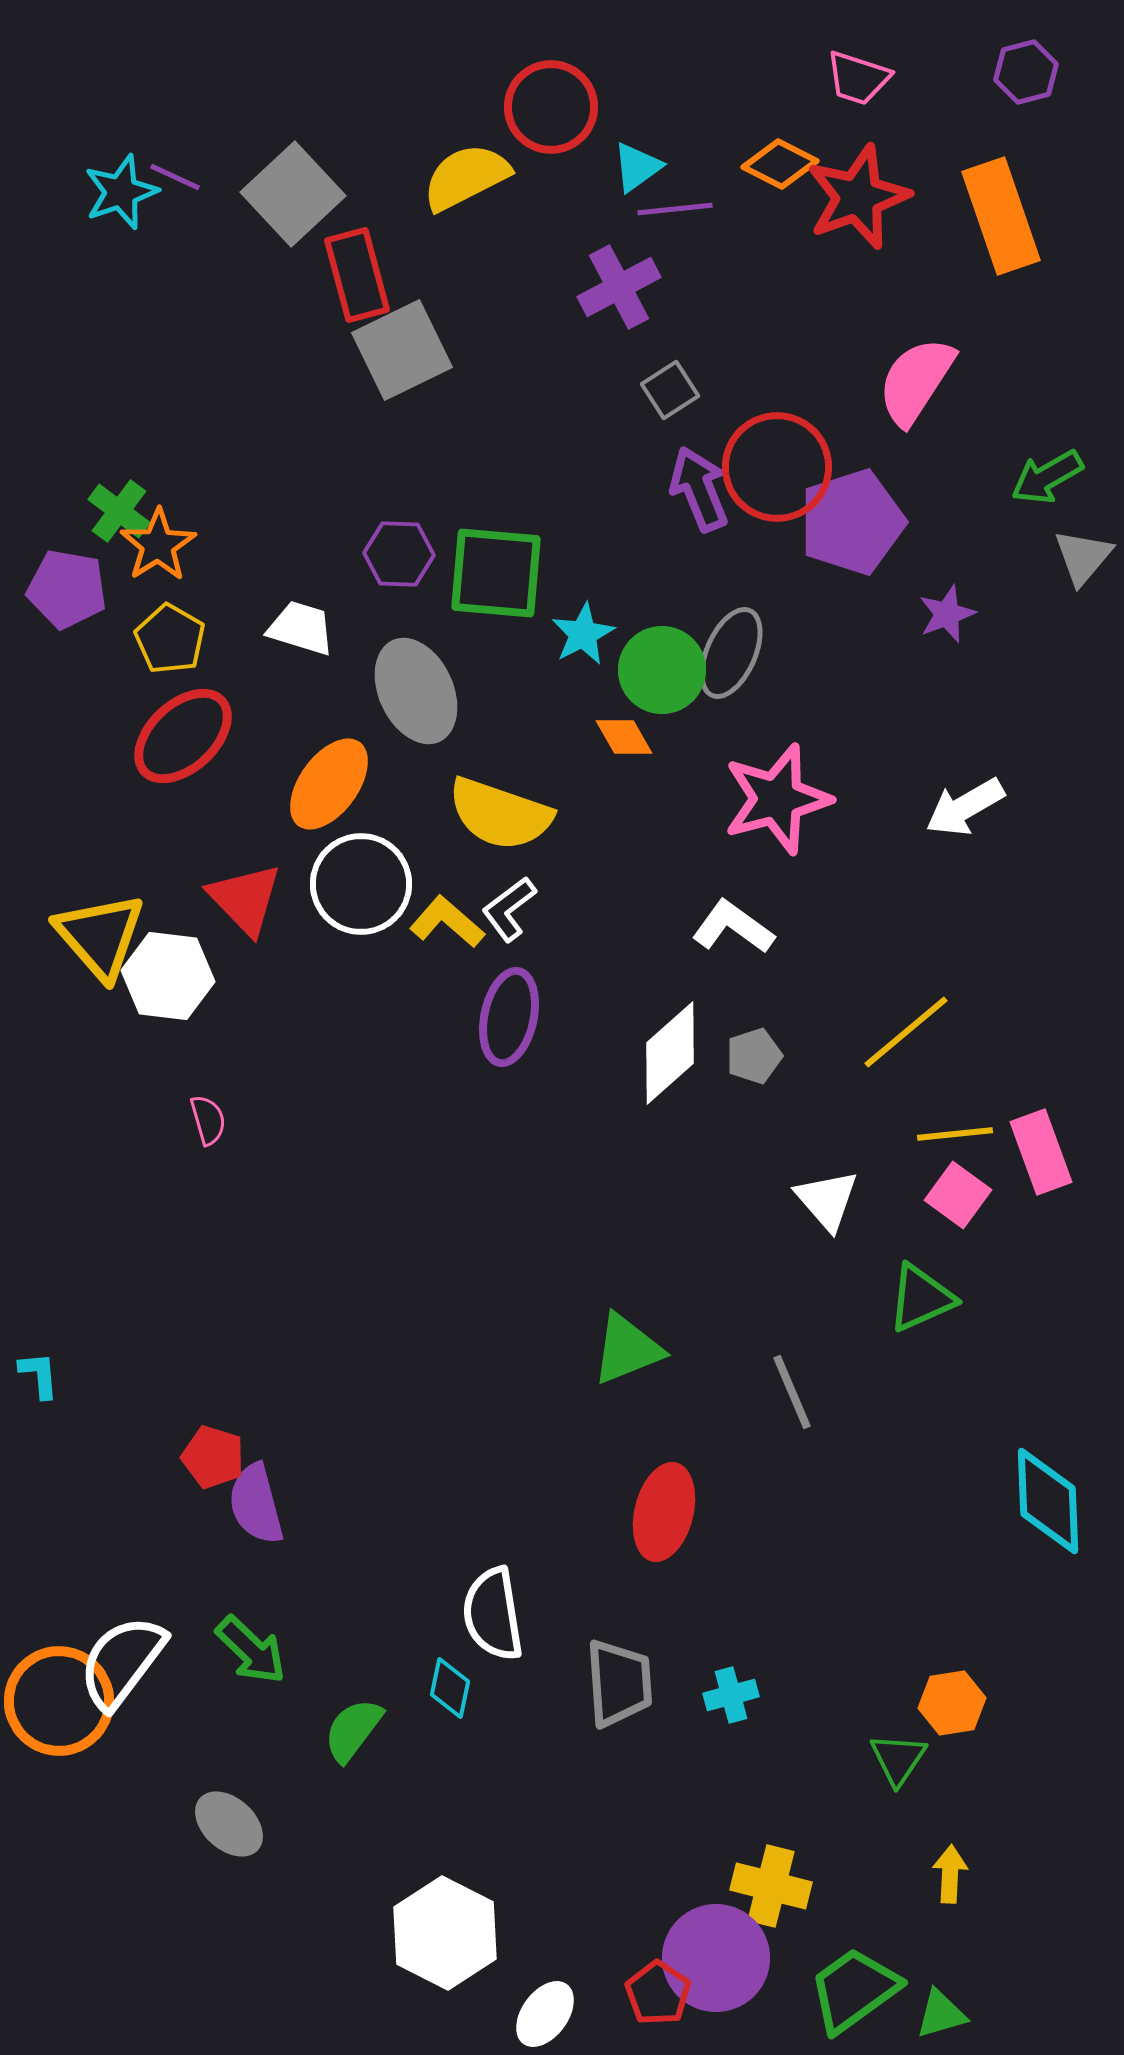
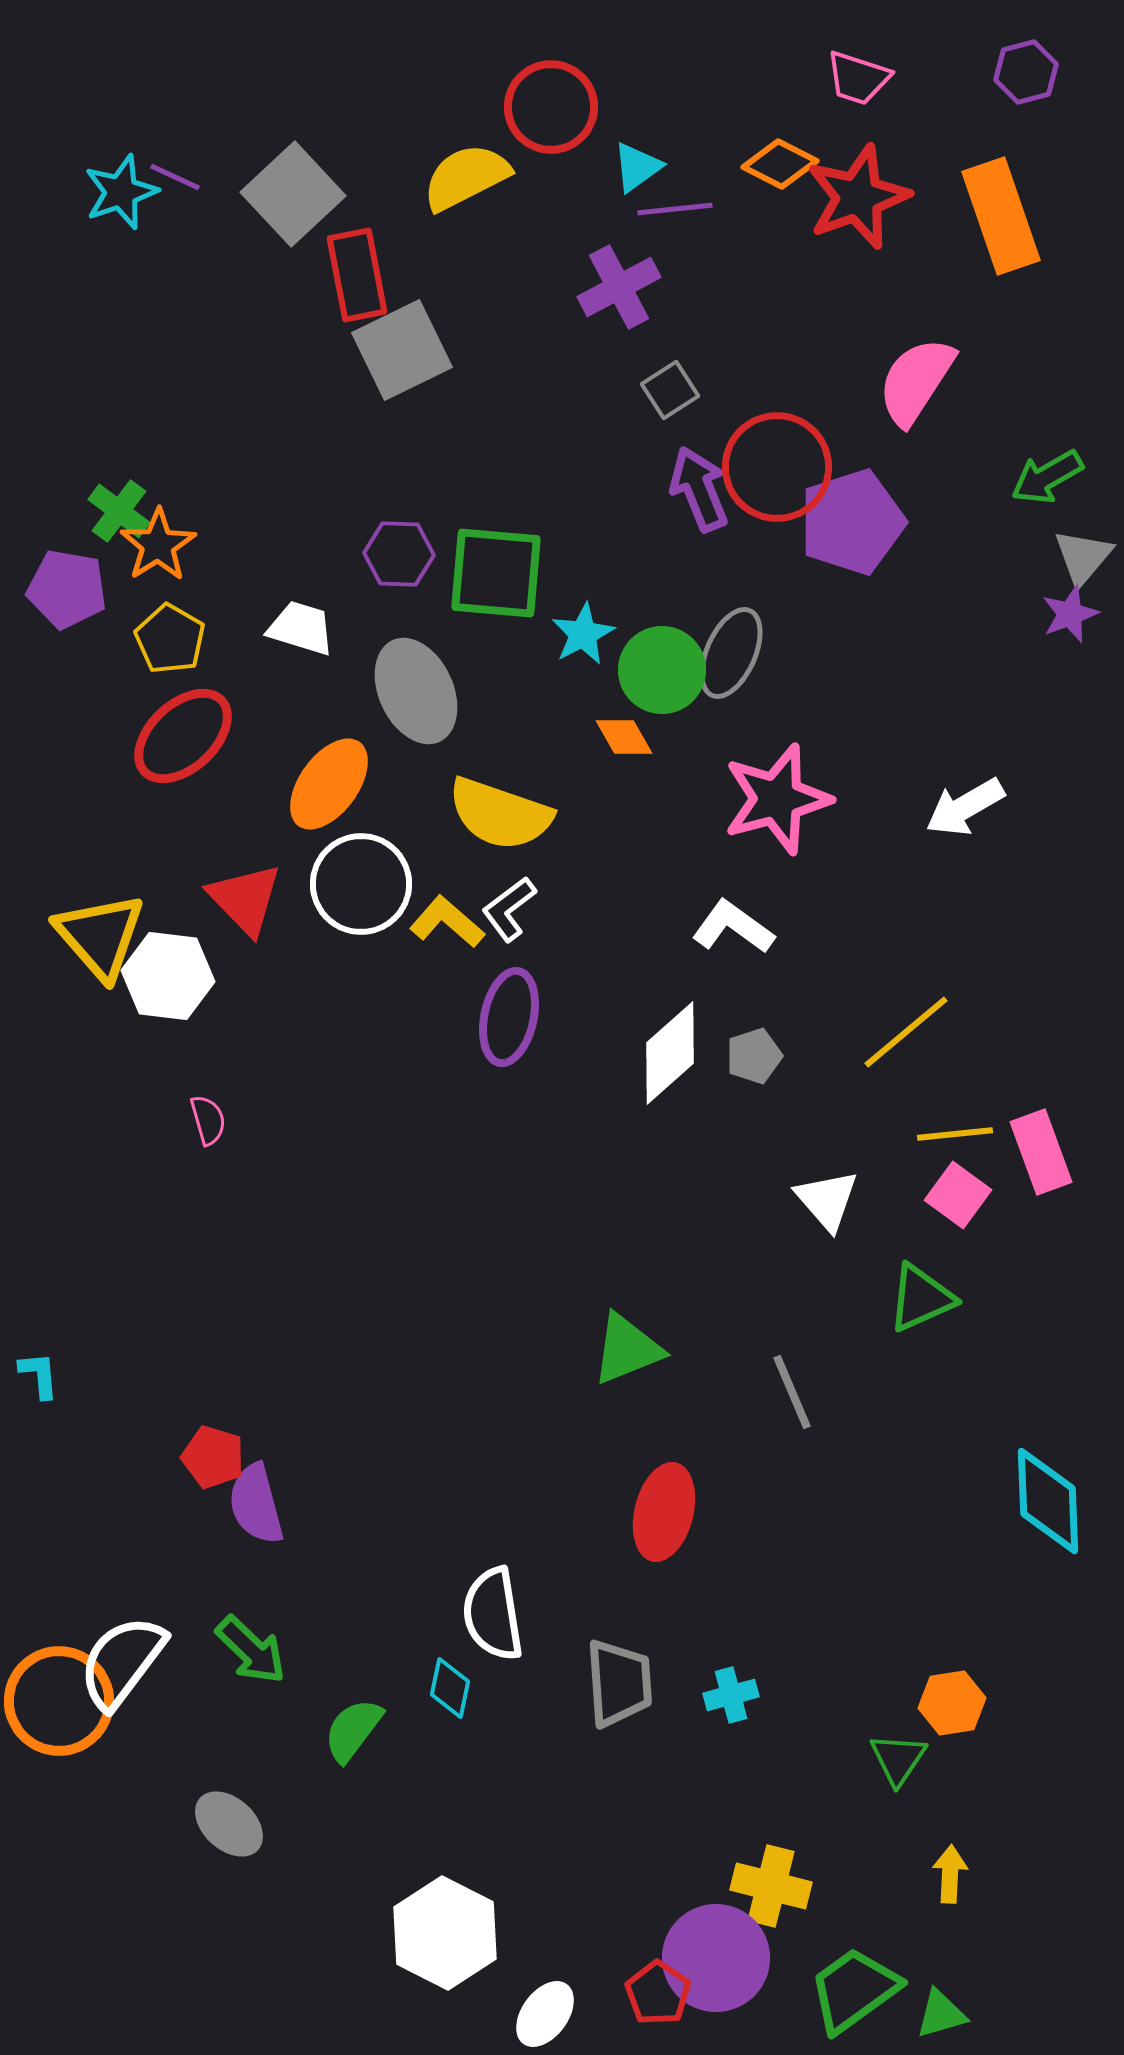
red rectangle at (357, 275): rotated 4 degrees clockwise
purple star at (947, 614): moved 123 px right
